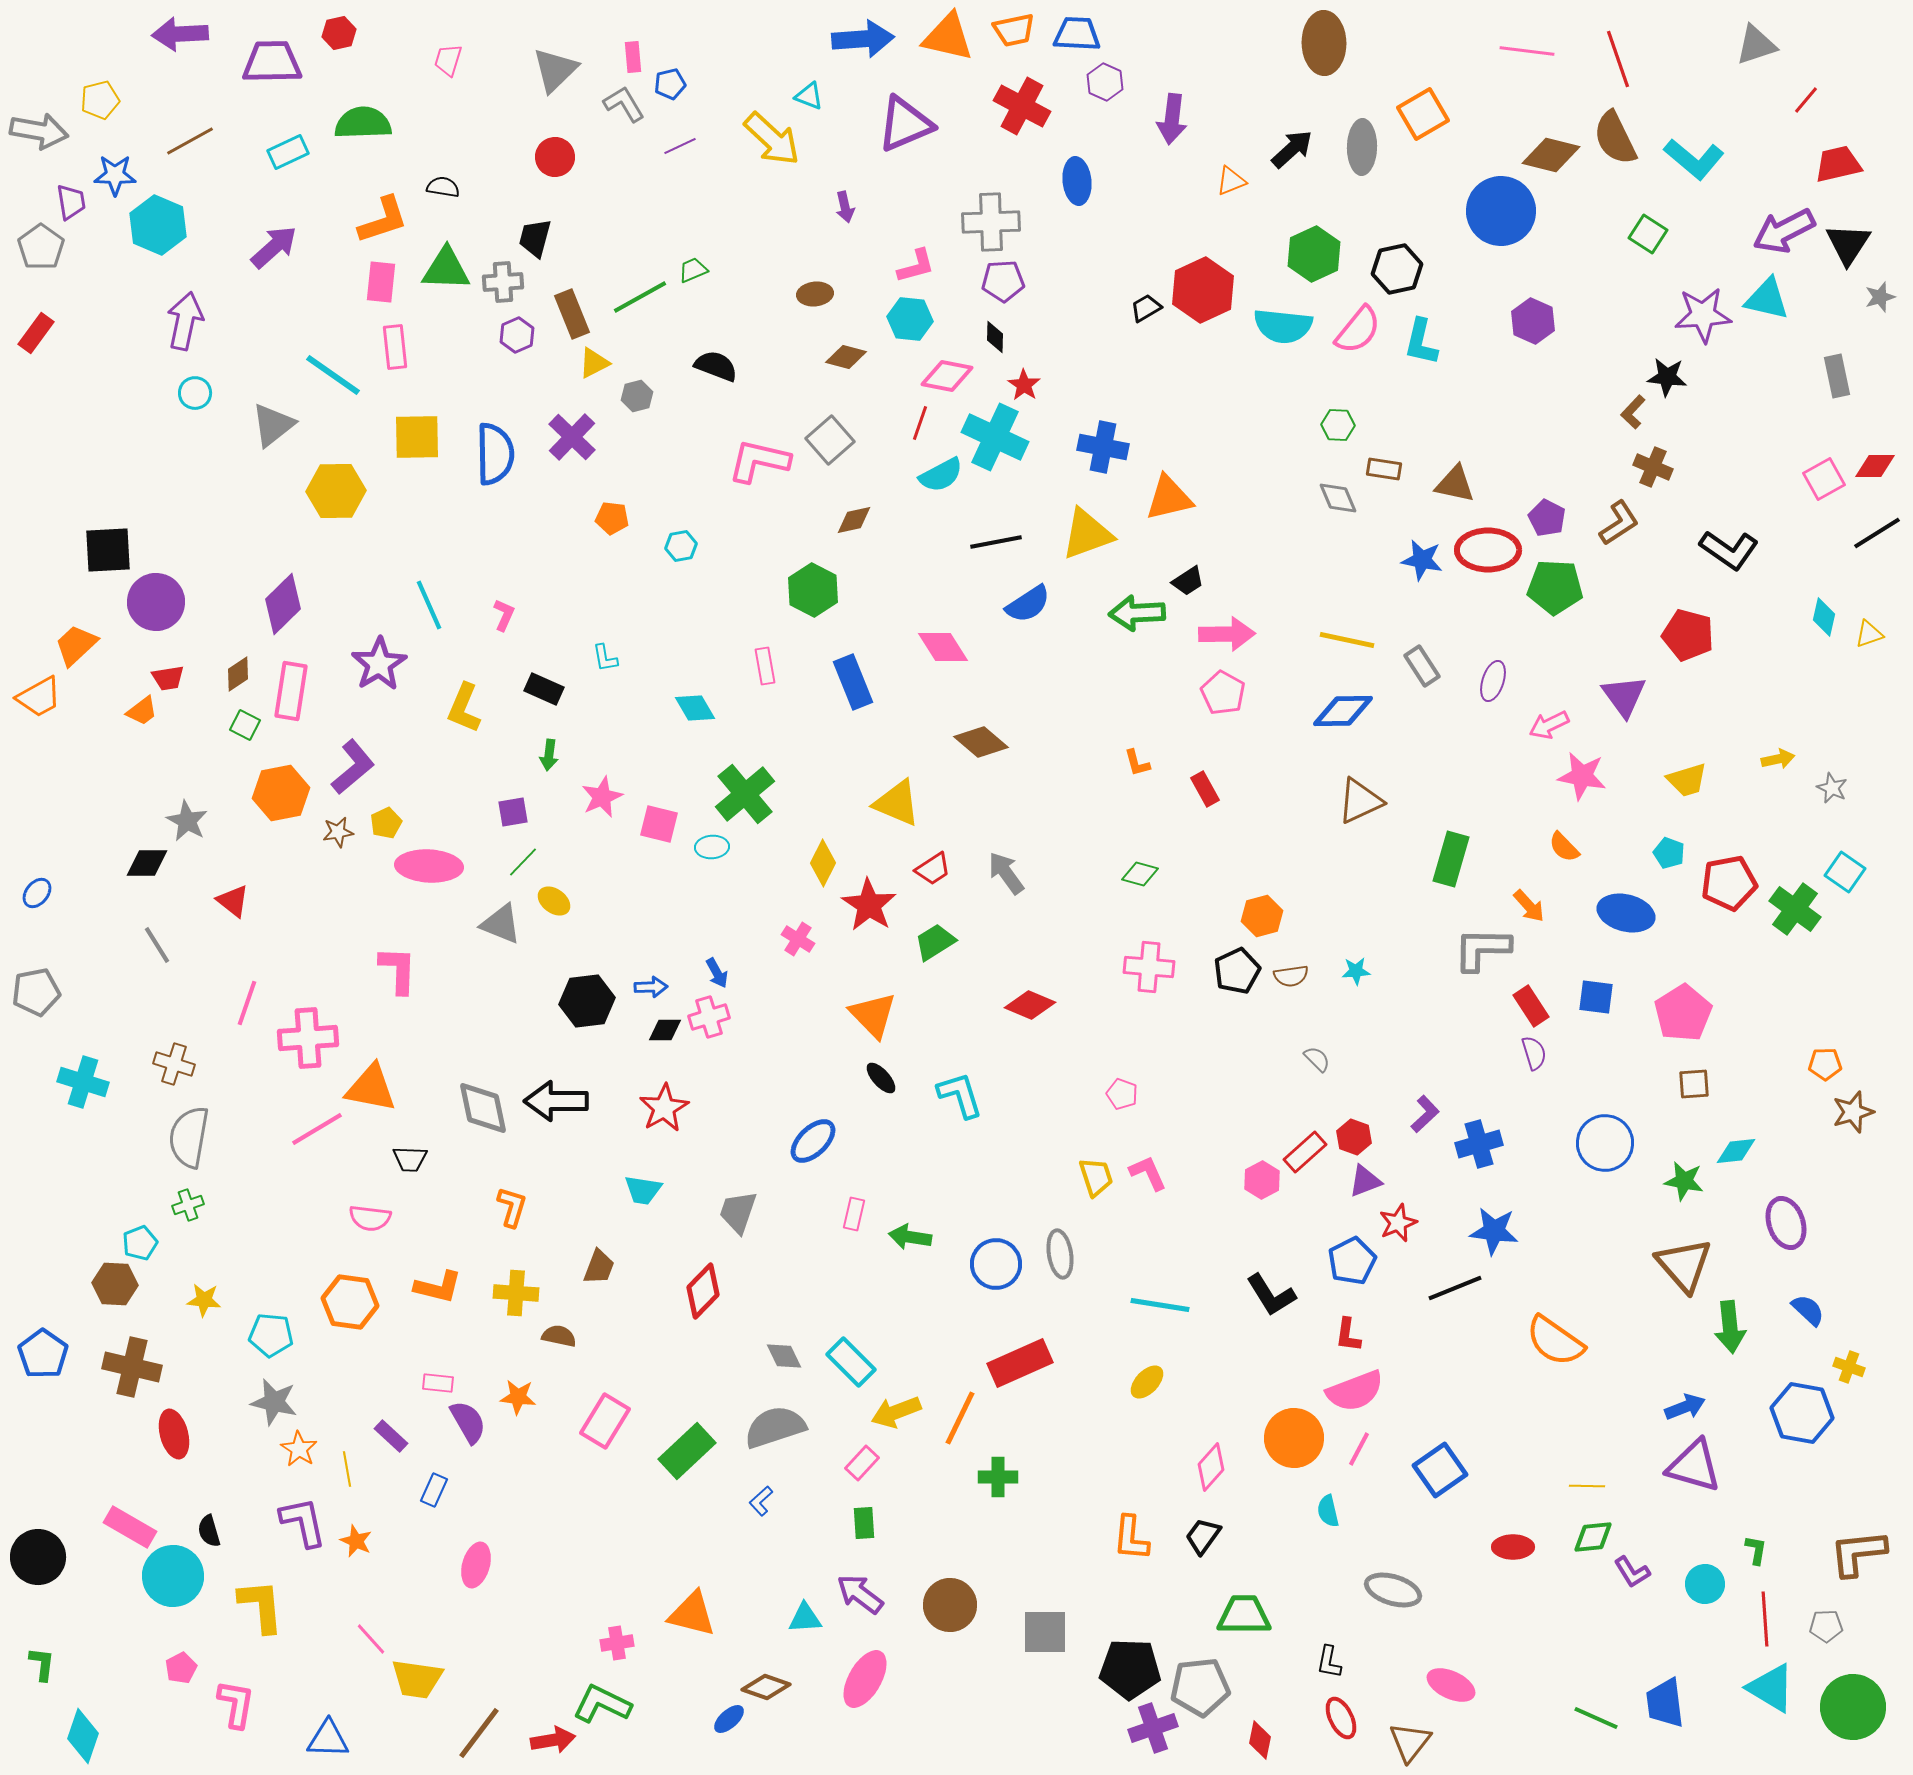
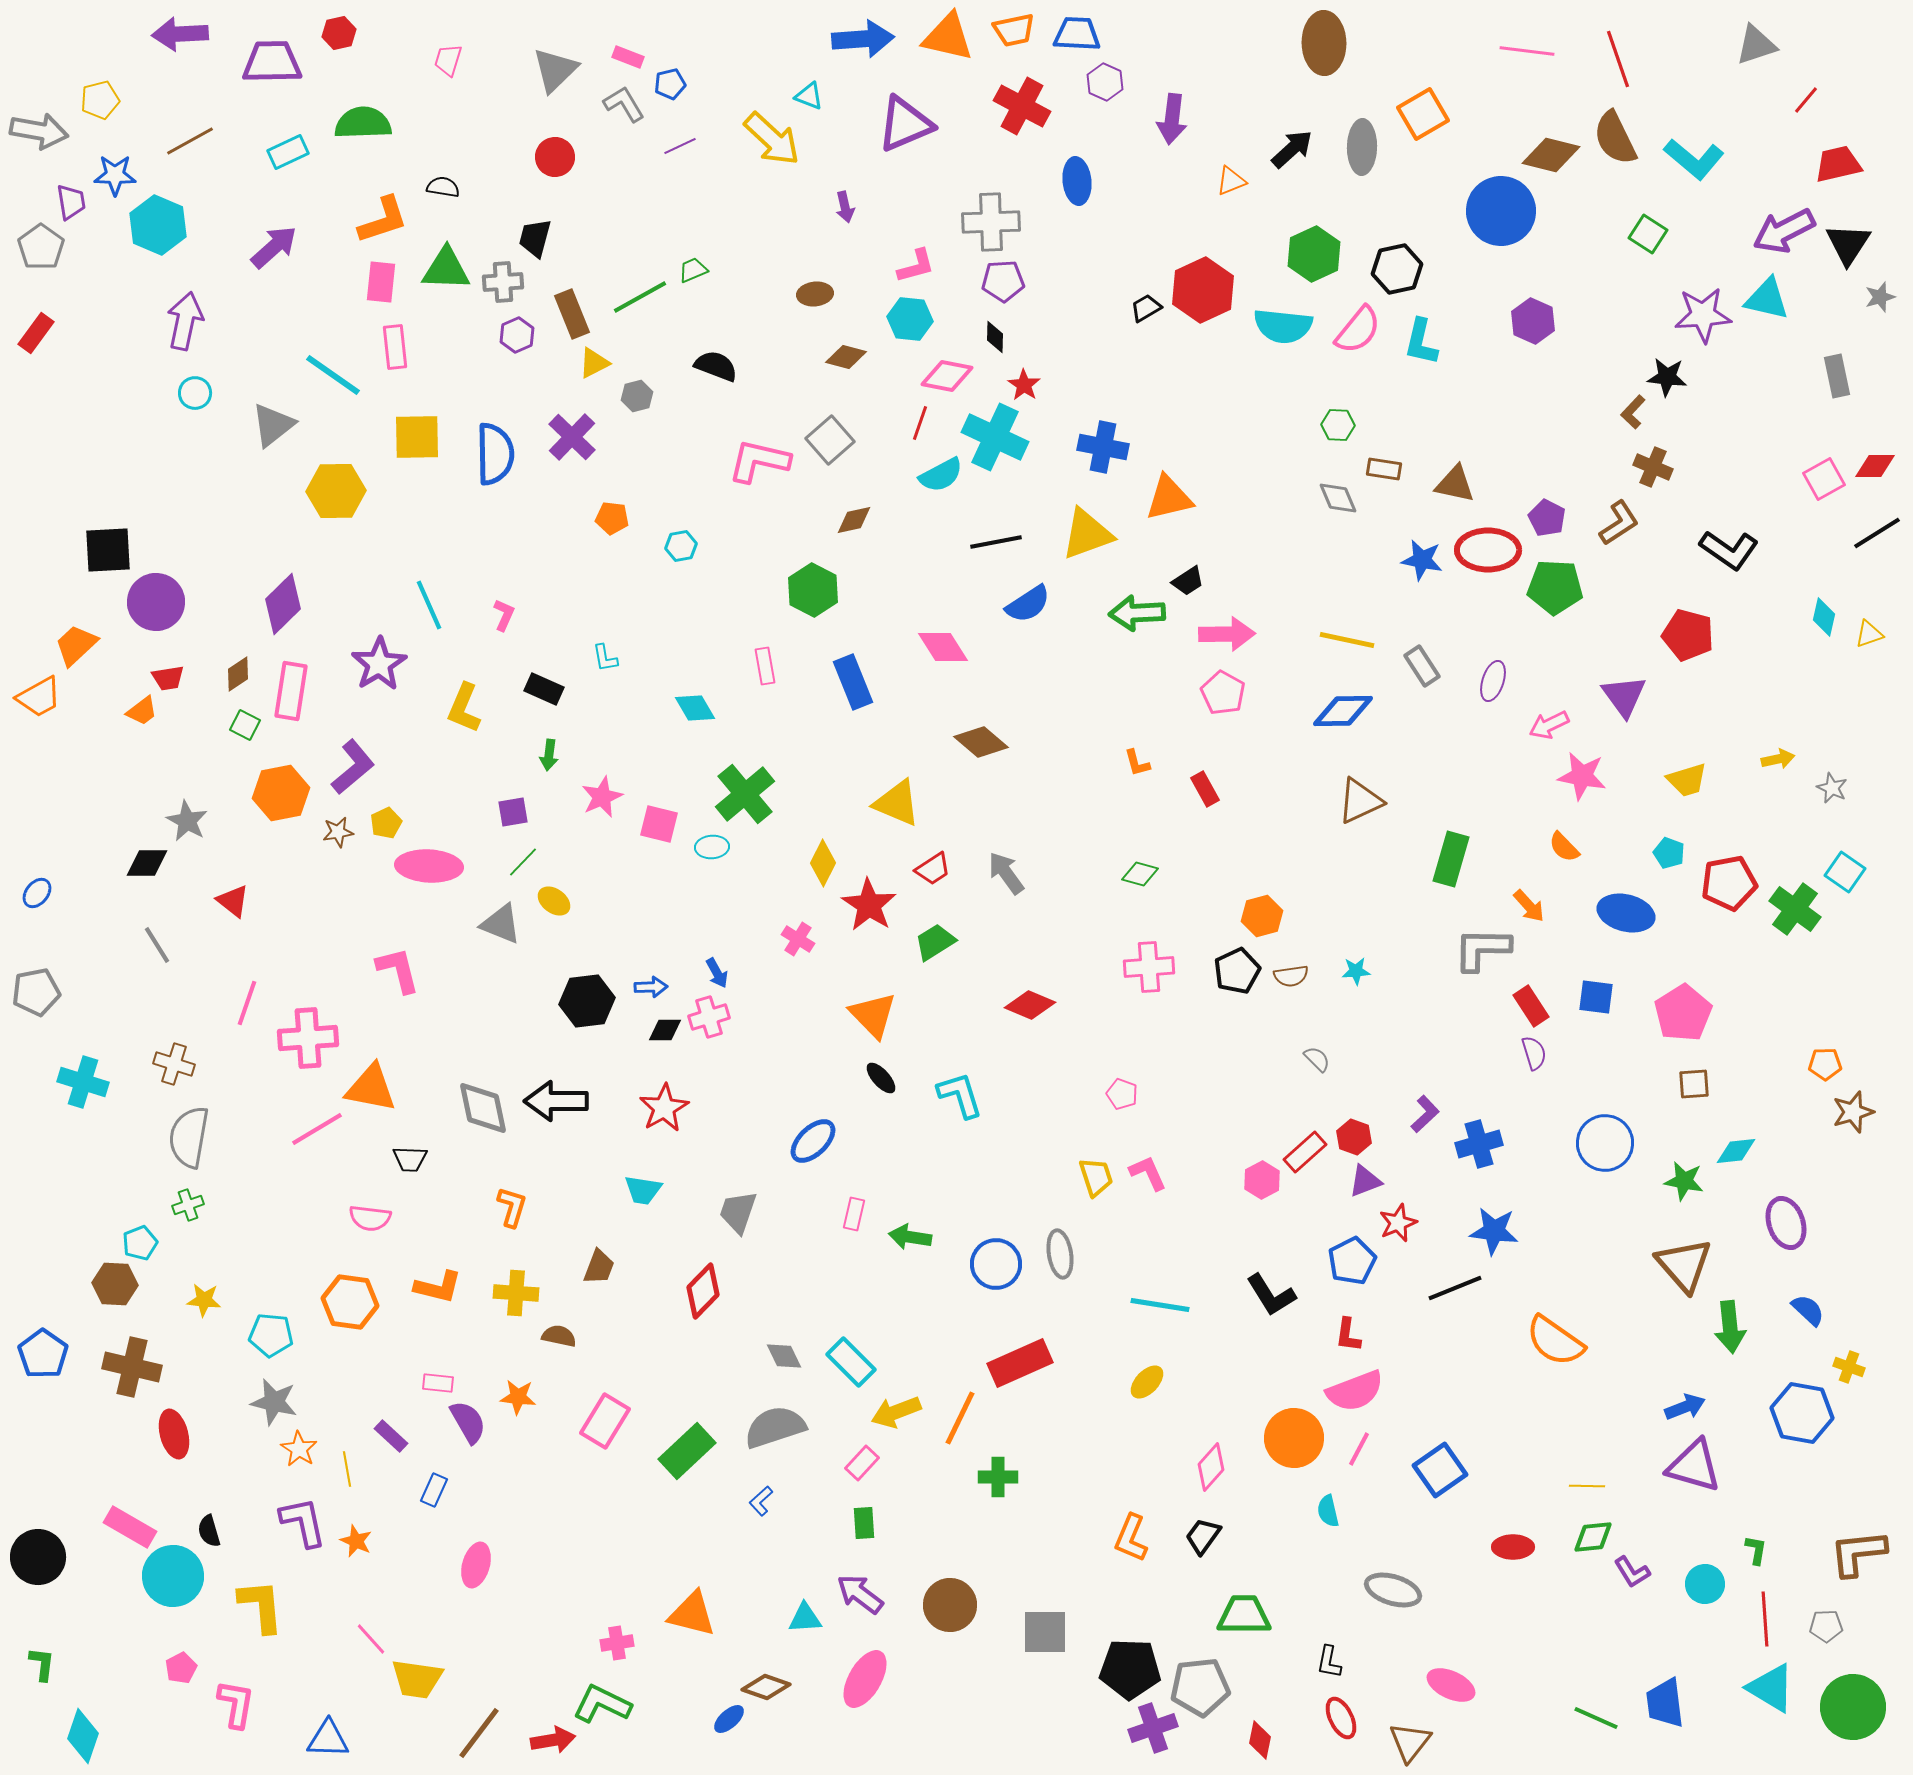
pink rectangle at (633, 57): moved 5 px left; rotated 64 degrees counterclockwise
pink cross at (1149, 967): rotated 9 degrees counterclockwise
pink L-shape at (398, 970): rotated 16 degrees counterclockwise
orange L-shape at (1131, 1538): rotated 18 degrees clockwise
